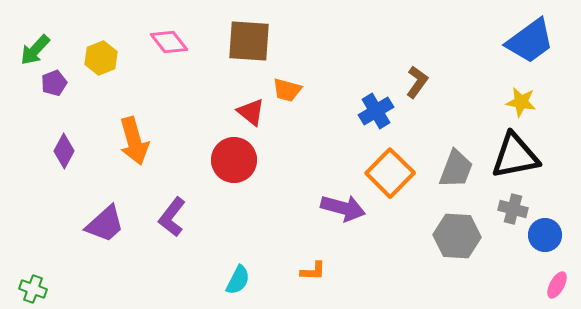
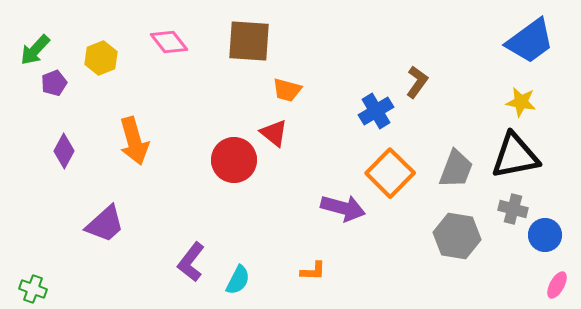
red triangle: moved 23 px right, 21 px down
purple L-shape: moved 19 px right, 45 px down
gray hexagon: rotated 6 degrees clockwise
